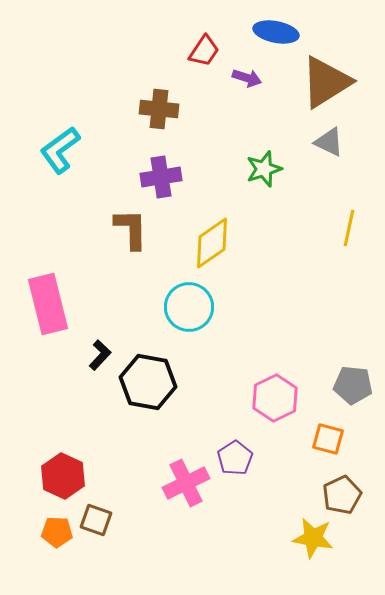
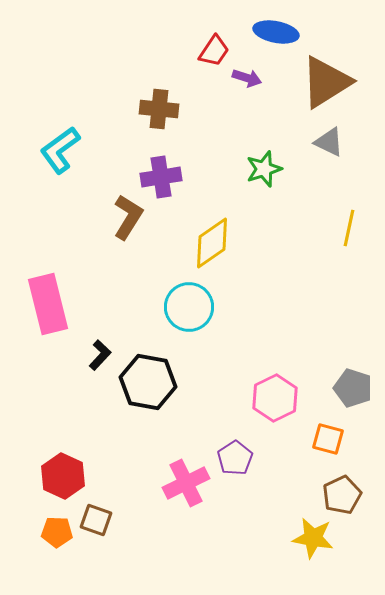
red trapezoid: moved 10 px right
brown L-shape: moved 3 px left, 12 px up; rotated 33 degrees clockwise
gray pentagon: moved 3 px down; rotated 12 degrees clockwise
